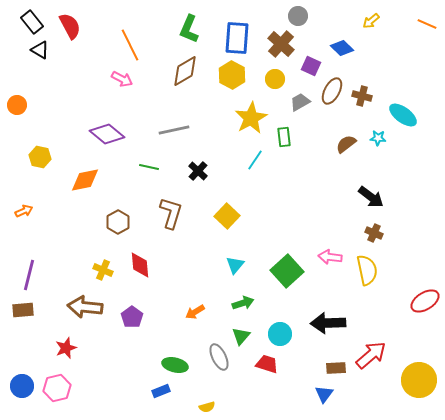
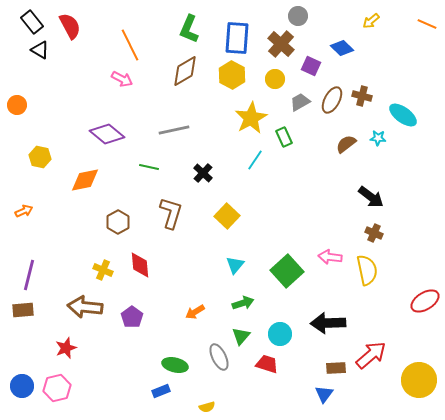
brown ellipse at (332, 91): moved 9 px down
green rectangle at (284, 137): rotated 18 degrees counterclockwise
black cross at (198, 171): moved 5 px right, 2 px down
